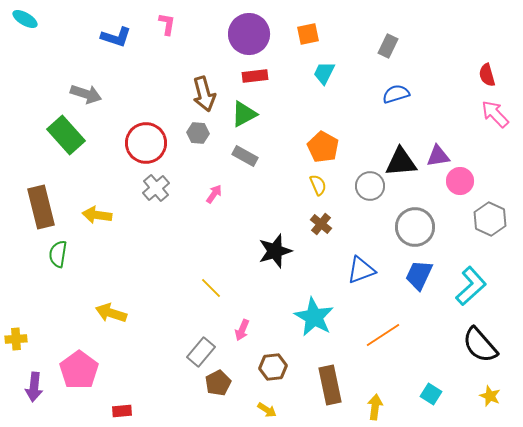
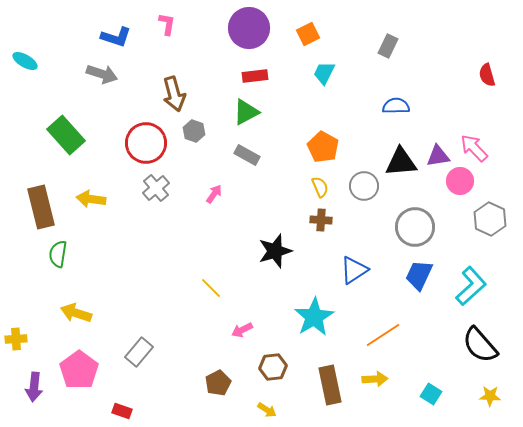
cyan ellipse at (25, 19): moved 42 px down
purple circle at (249, 34): moved 6 px up
orange square at (308, 34): rotated 15 degrees counterclockwise
gray arrow at (86, 94): moved 16 px right, 20 px up
brown arrow at (204, 94): moved 30 px left
blue semicircle at (396, 94): moved 12 px down; rotated 16 degrees clockwise
green triangle at (244, 114): moved 2 px right, 2 px up
pink arrow at (495, 114): moved 21 px left, 34 px down
gray hexagon at (198, 133): moved 4 px left, 2 px up; rotated 15 degrees clockwise
gray rectangle at (245, 156): moved 2 px right, 1 px up
yellow semicircle at (318, 185): moved 2 px right, 2 px down
gray circle at (370, 186): moved 6 px left
yellow arrow at (97, 215): moved 6 px left, 16 px up
brown cross at (321, 224): moved 4 px up; rotated 35 degrees counterclockwise
blue triangle at (361, 270): moved 7 px left; rotated 12 degrees counterclockwise
yellow arrow at (111, 313): moved 35 px left
cyan star at (314, 317): rotated 12 degrees clockwise
pink arrow at (242, 330): rotated 40 degrees clockwise
gray rectangle at (201, 352): moved 62 px left
yellow star at (490, 396): rotated 20 degrees counterclockwise
yellow arrow at (375, 407): moved 28 px up; rotated 80 degrees clockwise
red rectangle at (122, 411): rotated 24 degrees clockwise
